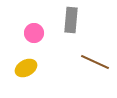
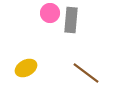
pink circle: moved 16 px right, 20 px up
brown line: moved 9 px left, 11 px down; rotated 12 degrees clockwise
